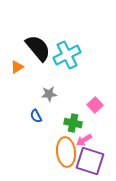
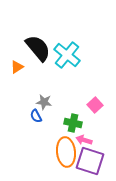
cyan cross: rotated 24 degrees counterclockwise
gray star: moved 5 px left, 8 px down; rotated 14 degrees clockwise
pink arrow: rotated 49 degrees clockwise
